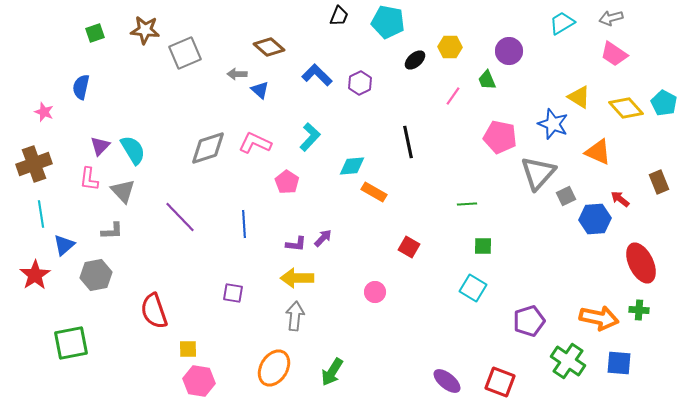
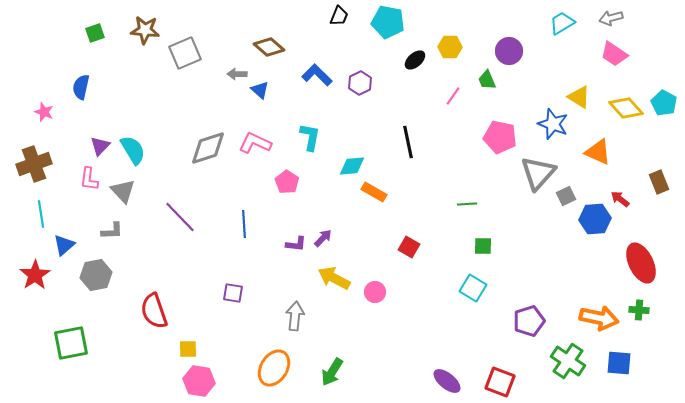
cyan L-shape at (310, 137): rotated 32 degrees counterclockwise
yellow arrow at (297, 278): moved 37 px right; rotated 28 degrees clockwise
